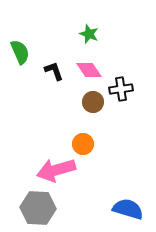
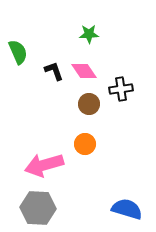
green star: rotated 24 degrees counterclockwise
green semicircle: moved 2 px left
pink diamond: moved 5 px left, 1 px down
brown circle: moved 4 px left, 2 px down
orange circle: moved 2 px right
pink arrow: moved 12 px left, 5 px up
blue semicircle: moved 1 px left
